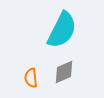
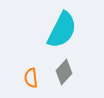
gray diamond: rotated 25 degrees counterclockwise
